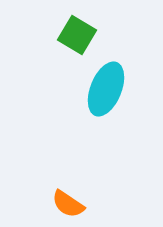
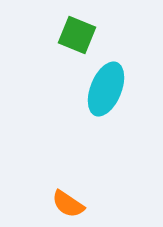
green square: rotated 9 degrees counterclockwise
